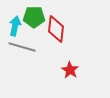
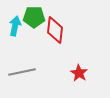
red diamond: moved 1 px left, 1 px down
gray line: moved 25 px down; rotated 28 degrees counterclockwise
red star: moved 9 px right, 3 px down
